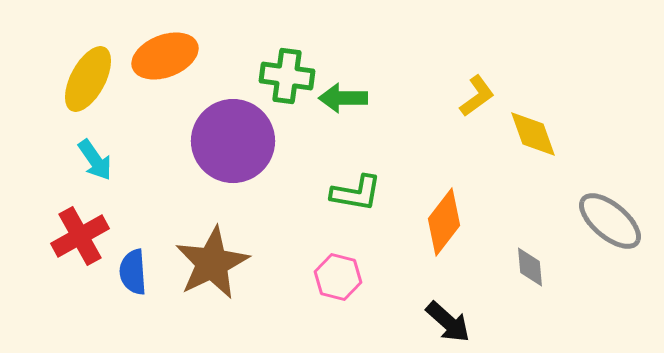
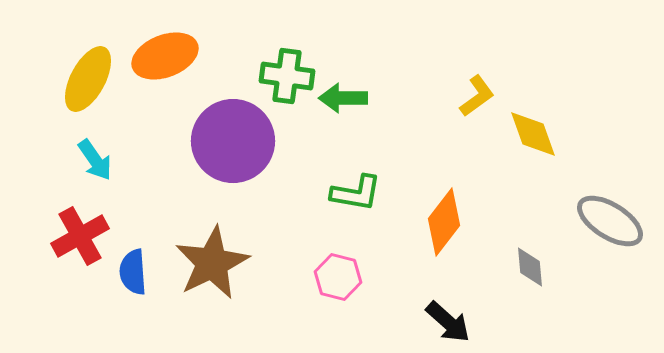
gray ellipse: rotated 8 degrees counterclockwise
